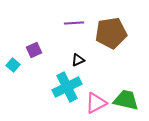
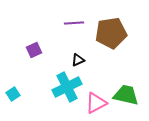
cyan square: moved 29 px down; rotated 16 degrees clockwise
green trapezoid: moved 5 px up
